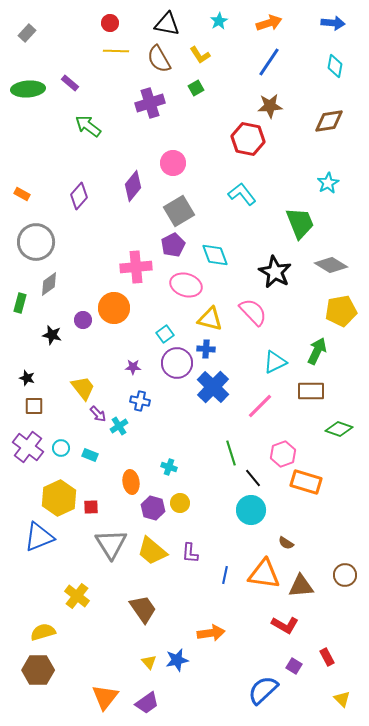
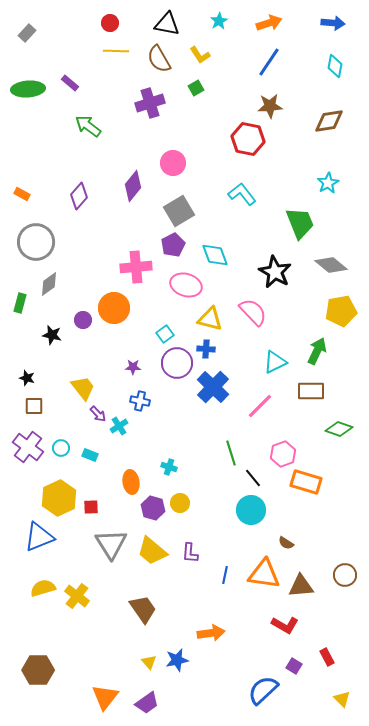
gray diamond at (331, 265): rotated 8 degrees clockwise
yellow semicircle at (43, 632): moved 44 px up
